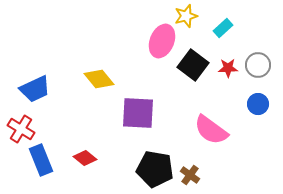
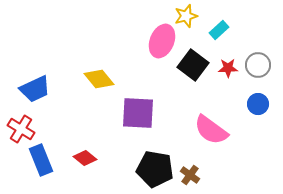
cyan rectangle: moved 4 px left, 2 px down
